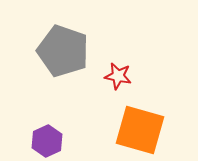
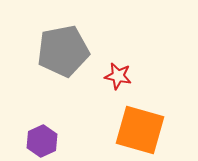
gray pentagon: rotated 30 degrees counterclockwise
purple hexagon: moved 5 px left
